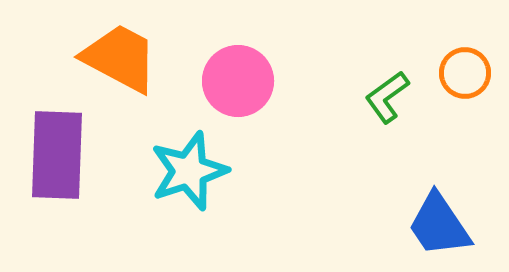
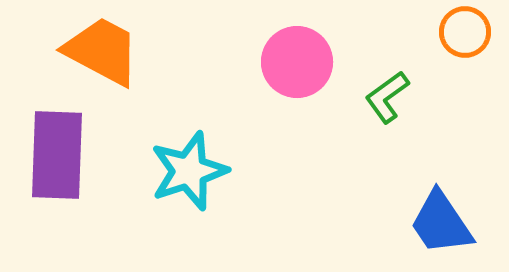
orange trapezoid: moved 18 px left, 7 px up
orange circle: moved 41 px up
pink circle: moved 59 px right, 19 px up
blue trapezoid: moved 2 px right, 2 px up
